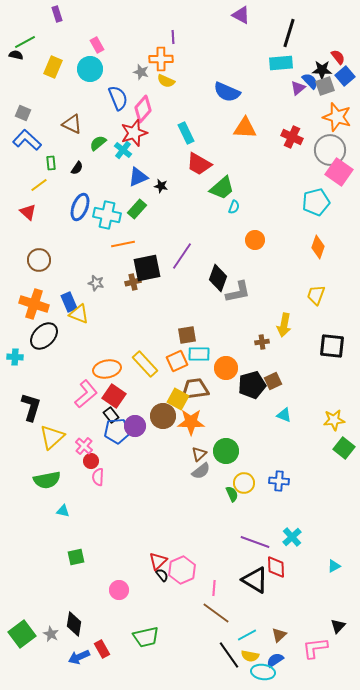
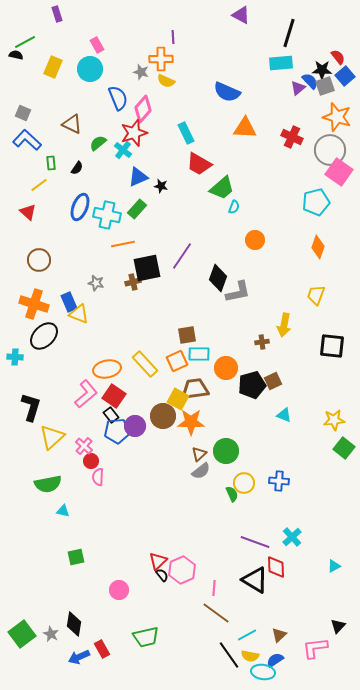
green semicircle at (47, 480): moved 1 px right, 4 px down
